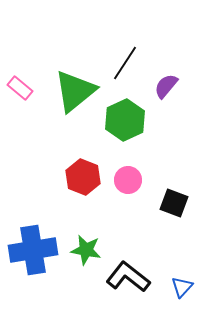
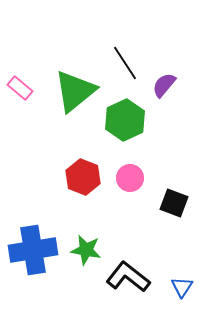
black line: rotated 66 degrees counterclockwise
purple semicircle: moved 2 px left, 1 px up
pink circle: moved 2 px right, 2 px up
blue triangle: rotated 10 degrees counterclockwise
